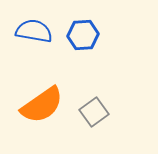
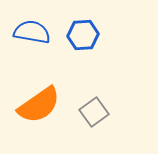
blue semicircle: moved 2 px left, 1 px down
orange semicircle: moved 3 px left
